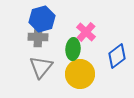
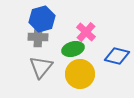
green ellipse: rotated 70 degrees clockwise
blue diamond: rotated 50 degrees clockwise
